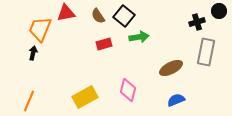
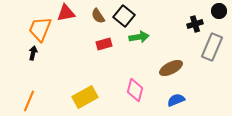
black cross: moved 2 px left, 2 px down
gray rectangle: moved 6 px right, 5 px up; rotated 12 degrees clockwise
pink diamond: moved 7 px right
